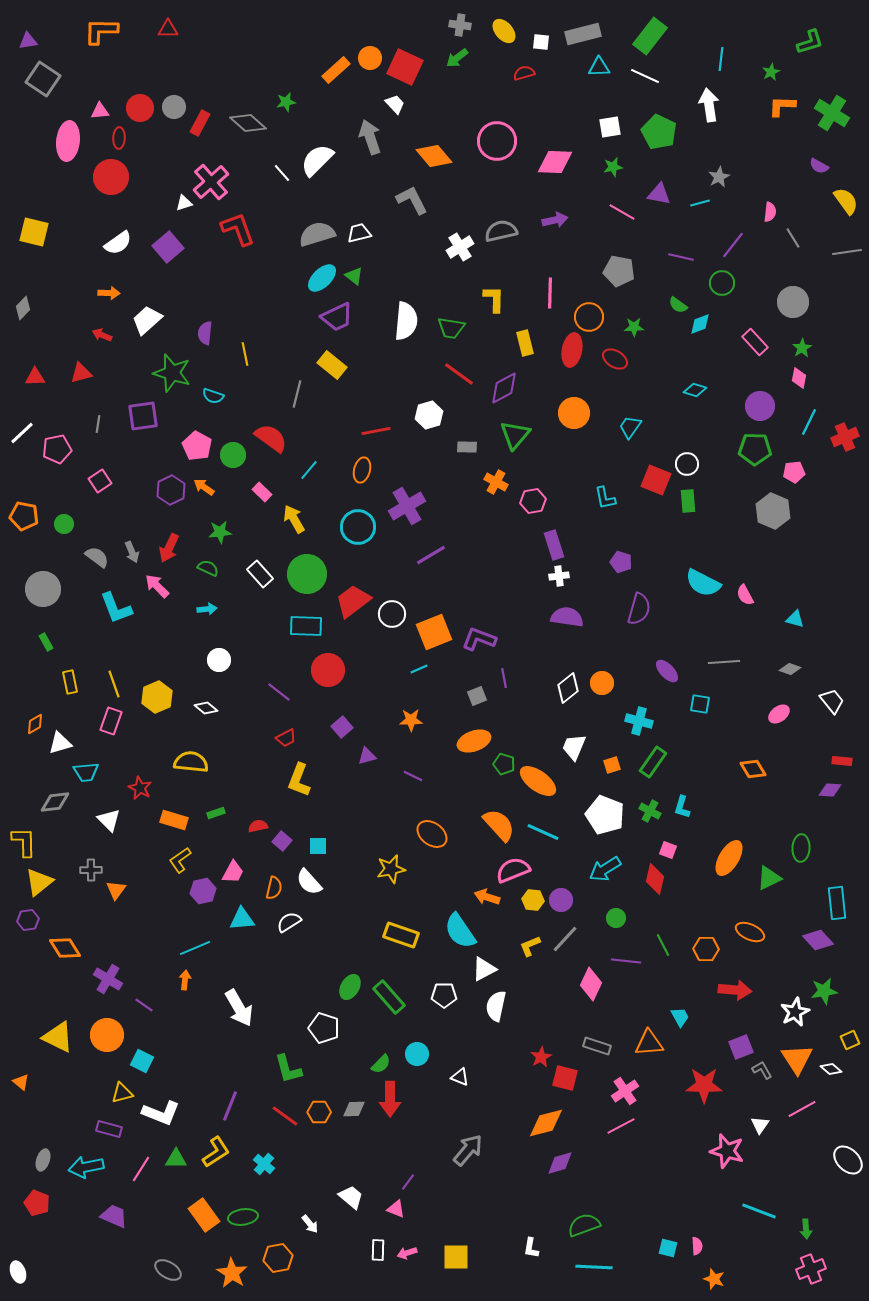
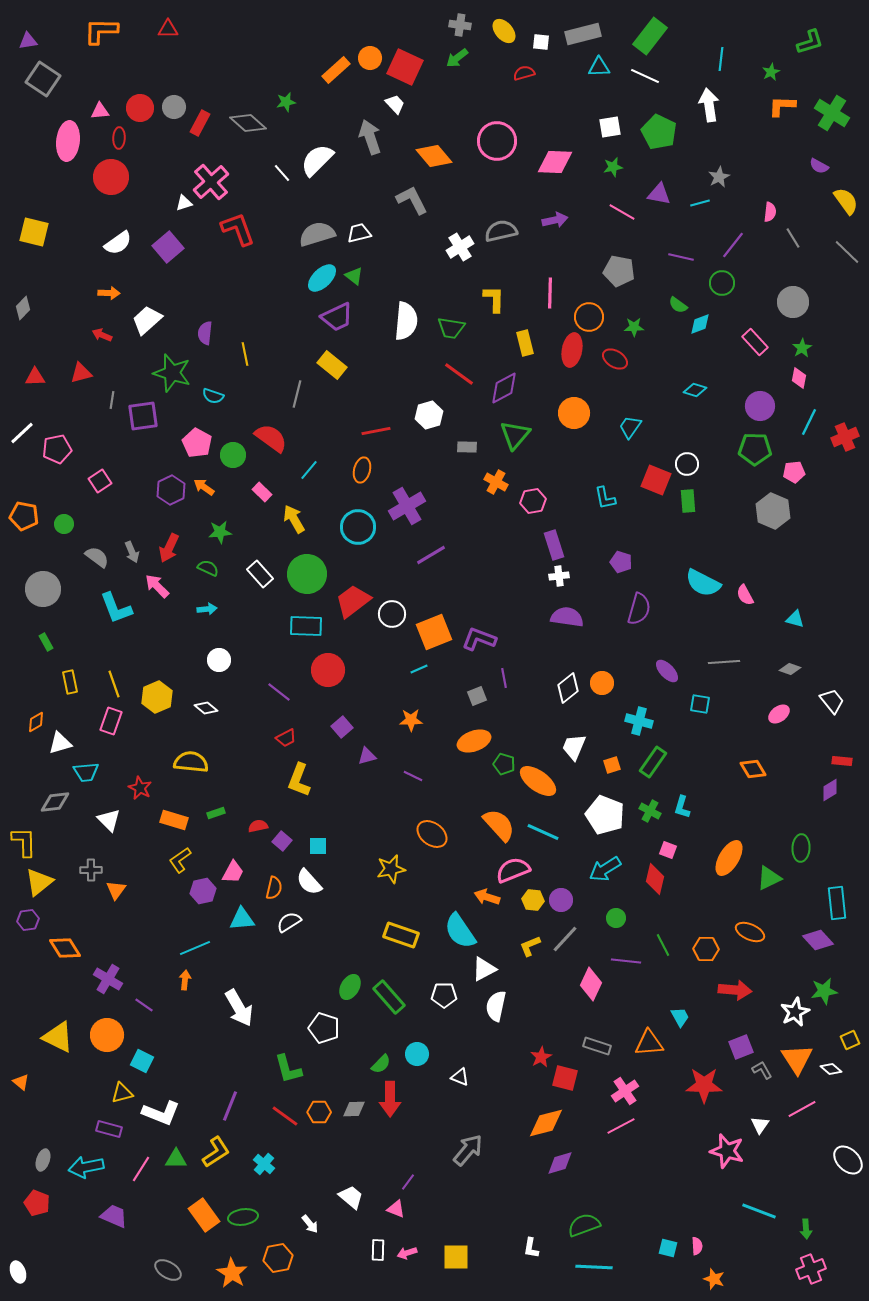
gray line at (847, 252): rotated 52 degrees clockwise
gray line at (98, 424): moved 14 px right, 24 px up
pink pentagon at (197, 446): moved 3 px up
orange diamond at (35, 724): moved 1 px right, 2 px up
purple diamond at (830, 790): rotated 35 degrees counterclockwise
